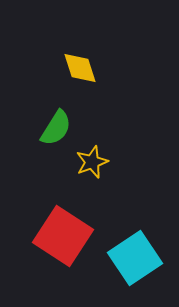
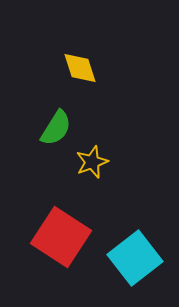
red square: moved 2 px left, 1 px down
cyan square: rotated 4 degrees counterclockwise
